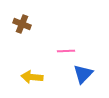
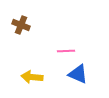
brown cross: moved 1 px left, 1 px down
blue triangle: moved 5 px left; rotated 50 degrees counterclockwise
